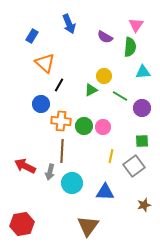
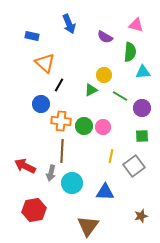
pink triangle: rotated 49 degrees counterclockwise
blue rectangle: rotated 72 degrees clockwise
green semicircle: moved 5 px down
yellow circle: moved 1 px up
green square: moved 5 px up
gray arrow: moved 1 px right, 1 px down
brown star: moved 3 px left, 11 px down
red hexagon: moved 12 px right, 14 px up
